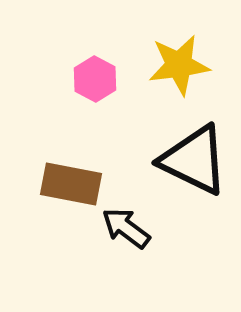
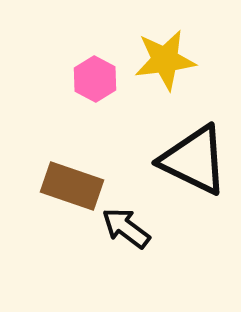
yellow star: moved 14 px left, 5 px up
brown rectangle: moved 1 px right, 2 px down; rotated 8 degrees clockwise
